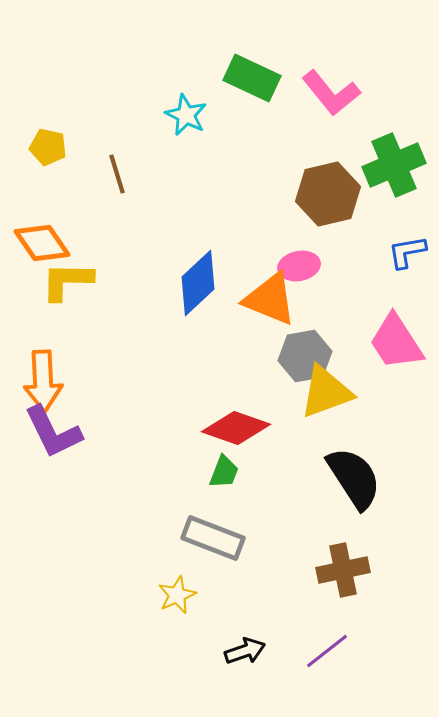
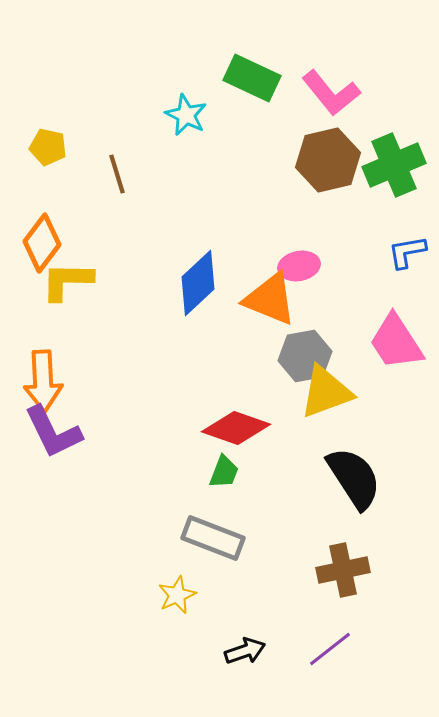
brown hexagon: moved 34 px up
orange diamond: rotated 72 degrees clockwise
purple line: moved 3 px right, 2 px up
